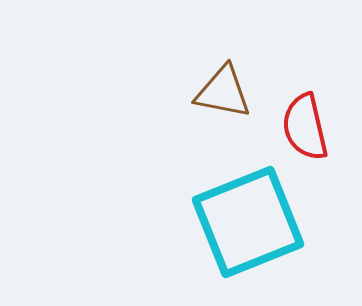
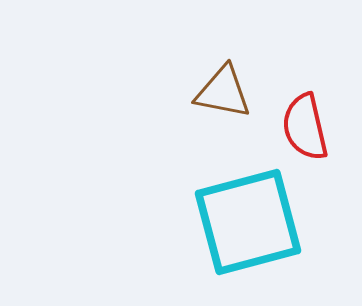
cyan square: rotated 7 degrees clockwise
